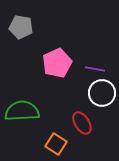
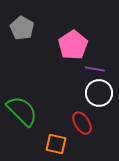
gray pentagon: moved 1 px right, 1 px down; rotated 20 degrees clockwise
pink pentagon: moved 16 px right, 18 px up; rotated 8 degrees counterclockwise
white circle: moved 3 px left
green semicircle: rotated 48 degrees clockwise
orange square: rotated 20 degrees counterclockwise
